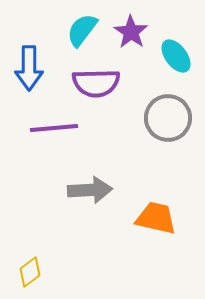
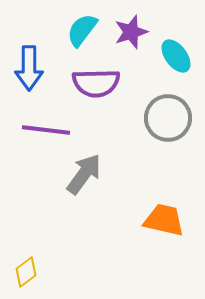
purple star: rotated 20 degrees clockwise
purple line: moved 8 px left, 2 px down; rotated 12 degrees clockwise
gray arrow: moved 6 px left, 16 px up; rotated 51 degrees counterclockwise
orange trapezoid: moved 8 px right, 2 px down
yellow diamond: moved 4 px left
